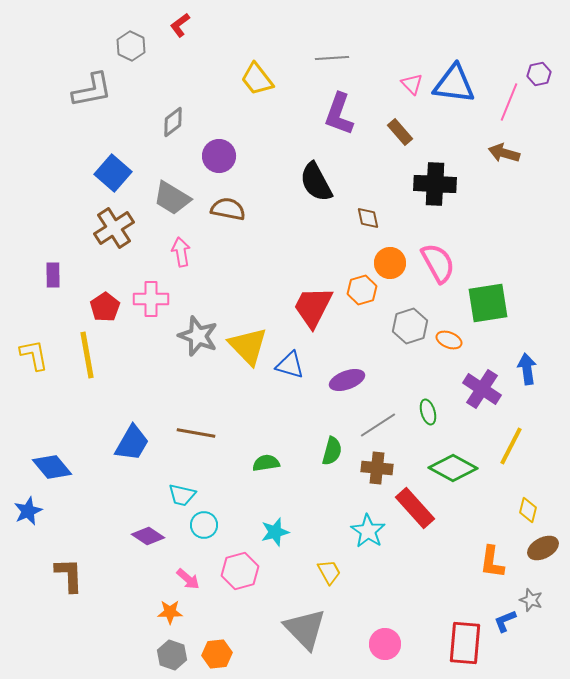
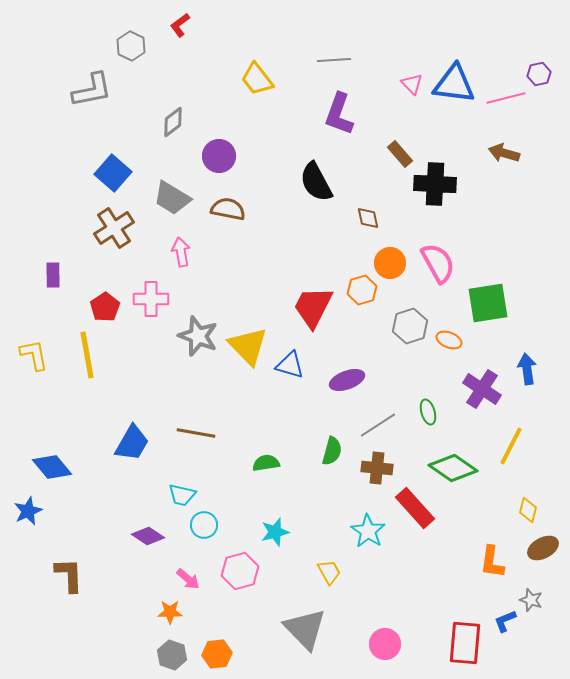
gray line at (332, 58): moved 2 px right, 2 px down
pink line at (509, 102): moved 3 px left, 4 px up; rotated 54 degrees clockwise
brown rectangle at (400, 132): moved 22 px down
green diamond at (453, 468): rotated 6 degrees clockwise
